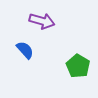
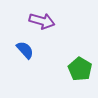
green pentagon: moved 2 px right, 3 px down
